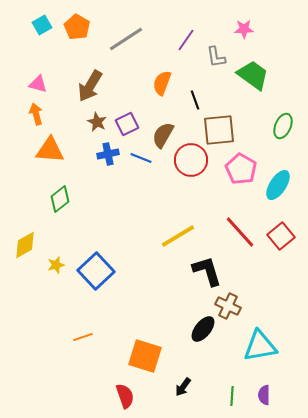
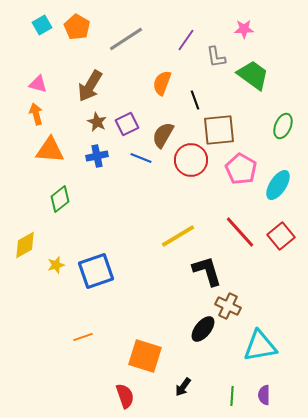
blue cross: moved 11 px left, 2 px down
blue square: rotated 24 degrees clockwise
